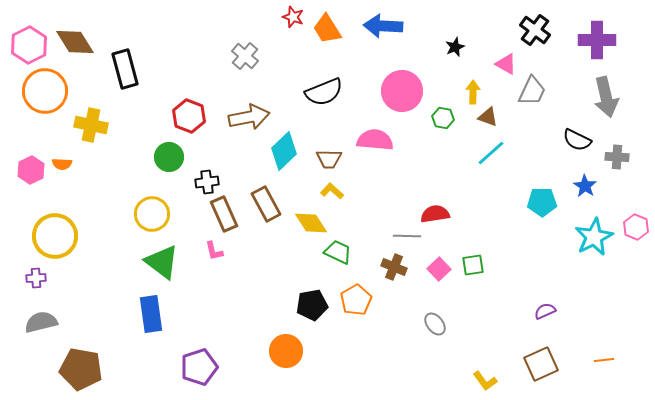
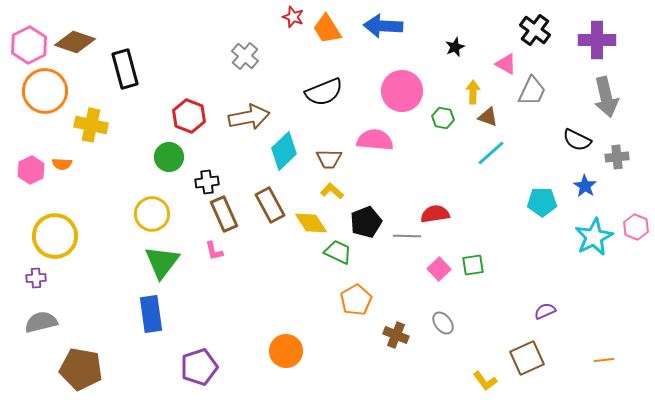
brown diamond at (75, 42): rotated 39 degrees counterclockwise
gray cross at (617, 157): rotated 10 degrees counterclockwise
brown rectangle at (266, 204): moved 4 px right, 1 px down
green triangle at (162, 262): rotated 30 degrees clockwise
brown cross at (394, 267): moved 2 px right, 68 px down
black pentagon at (312, 305): moved 54 px right, 83 px up; rotated 12 degrees counterclockwise
gray ellipse at (435, 324): moved 8 px right, 1 px up
brown square at (541, 364): moved 14 px left, 6 px up
